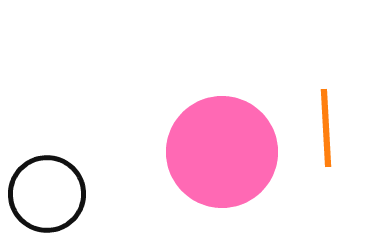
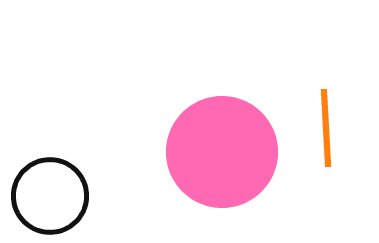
black circle: moved 3 px right, 2 px down
